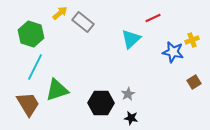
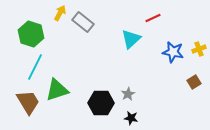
yellow arrow: rotated 21 degrees counterclockwise
yellow cross: moved 7 px right, 9 px down
brown trapezoid: moved 2 px up
